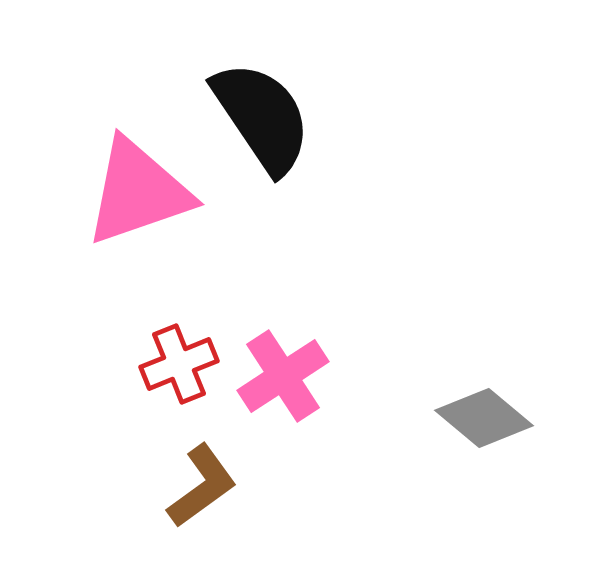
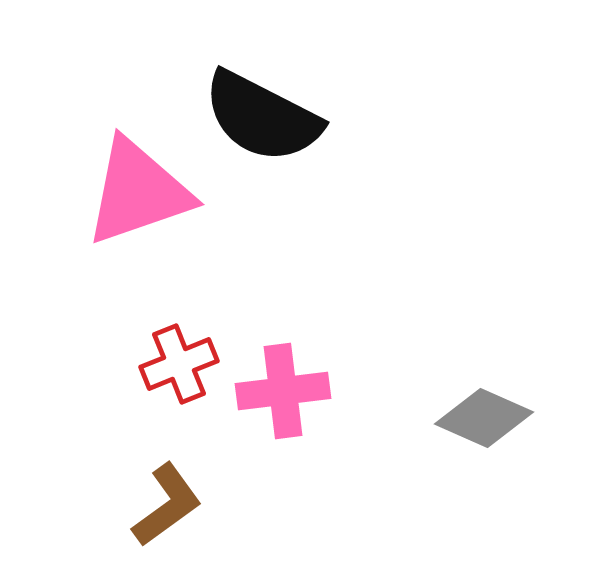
black semicircle: rotated 151 degrees clockwise
pink cross: moved 15 px down; rotated 26 degrees clockwise
gray diamond: rotated 16 degrees counterclockwise
brown L-shape: moved 35 px left, 19 px down
